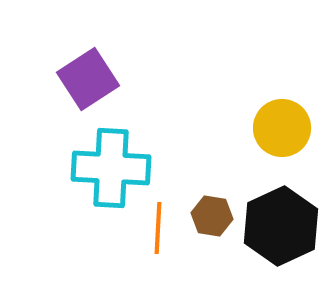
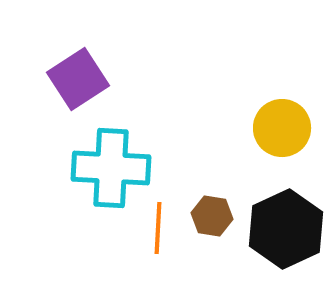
purple square: moved 10 px left
black hexagon: moved 5 px right, 3 px down
